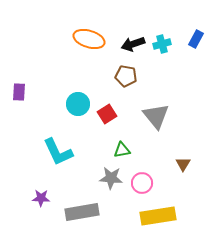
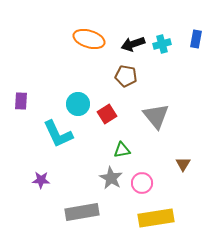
blue rectangle: rotated 18 degrees counterclockwise
purple rectangle: moved 2 px right, 9 px down
cyan L-shape: moved 18 px up
gray star: rotated 25 degrees clockwise
purple star: moved 18 px up
yellow rectangle: moved 2 px left, 2 px down
